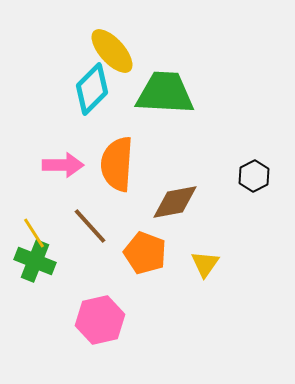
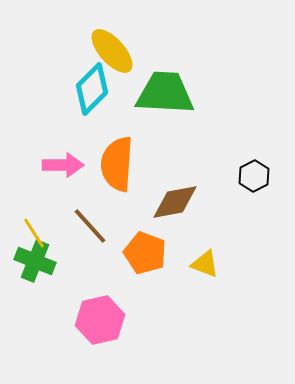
yellow triangle: rotated 44 degrees counterclockwise
